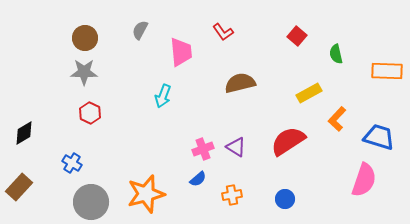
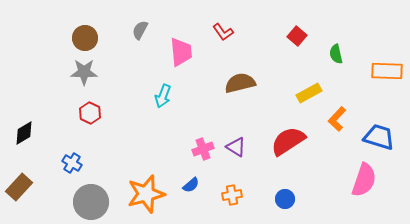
blue semicircle: moved 7 px left, 6 px down
